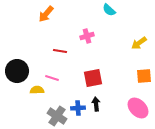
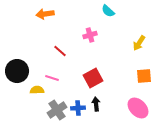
cyan semicircle: moved 1 px left, 1 px down
orange arrow: moved 1 px left; rotated 42 degrees clockwise
pink cross: moved 3 px right, 1 px up
yellow arrow: rotated 21 degrees counterclockwise
red line: rotated 32 degrees clockwise
red square: rotated 18 degrees counterclockwise
gray cross: moved 6 px up; rotated 24 degrees clockwise
